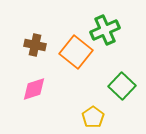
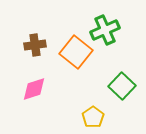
brown cross: rotated 20 degrees counterclockwise
